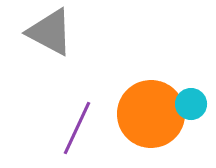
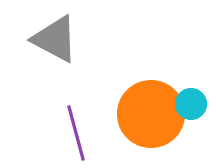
gray triangle: moved 5 px right, 7 px down
purple line: moved 1 px left, 5 px down; rotated 40 degrees counterclockwise
